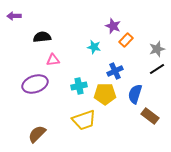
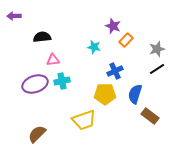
cyan cross: moved 17 px left, 5 px up
